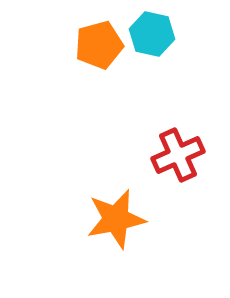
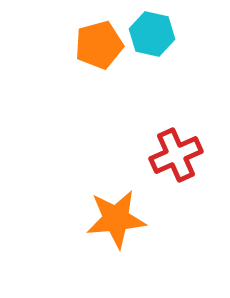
red cross: moved 2 px left
orange star: rotated 6 degrees clockwise
